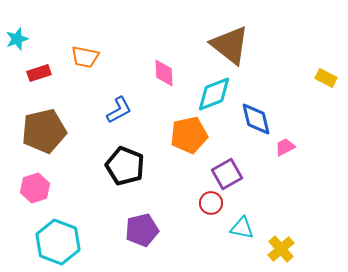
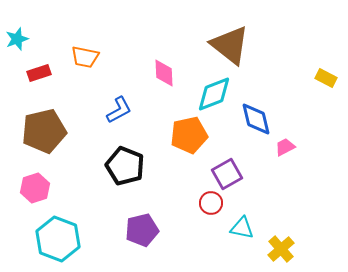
cyan hexagon: moved 3 px up
